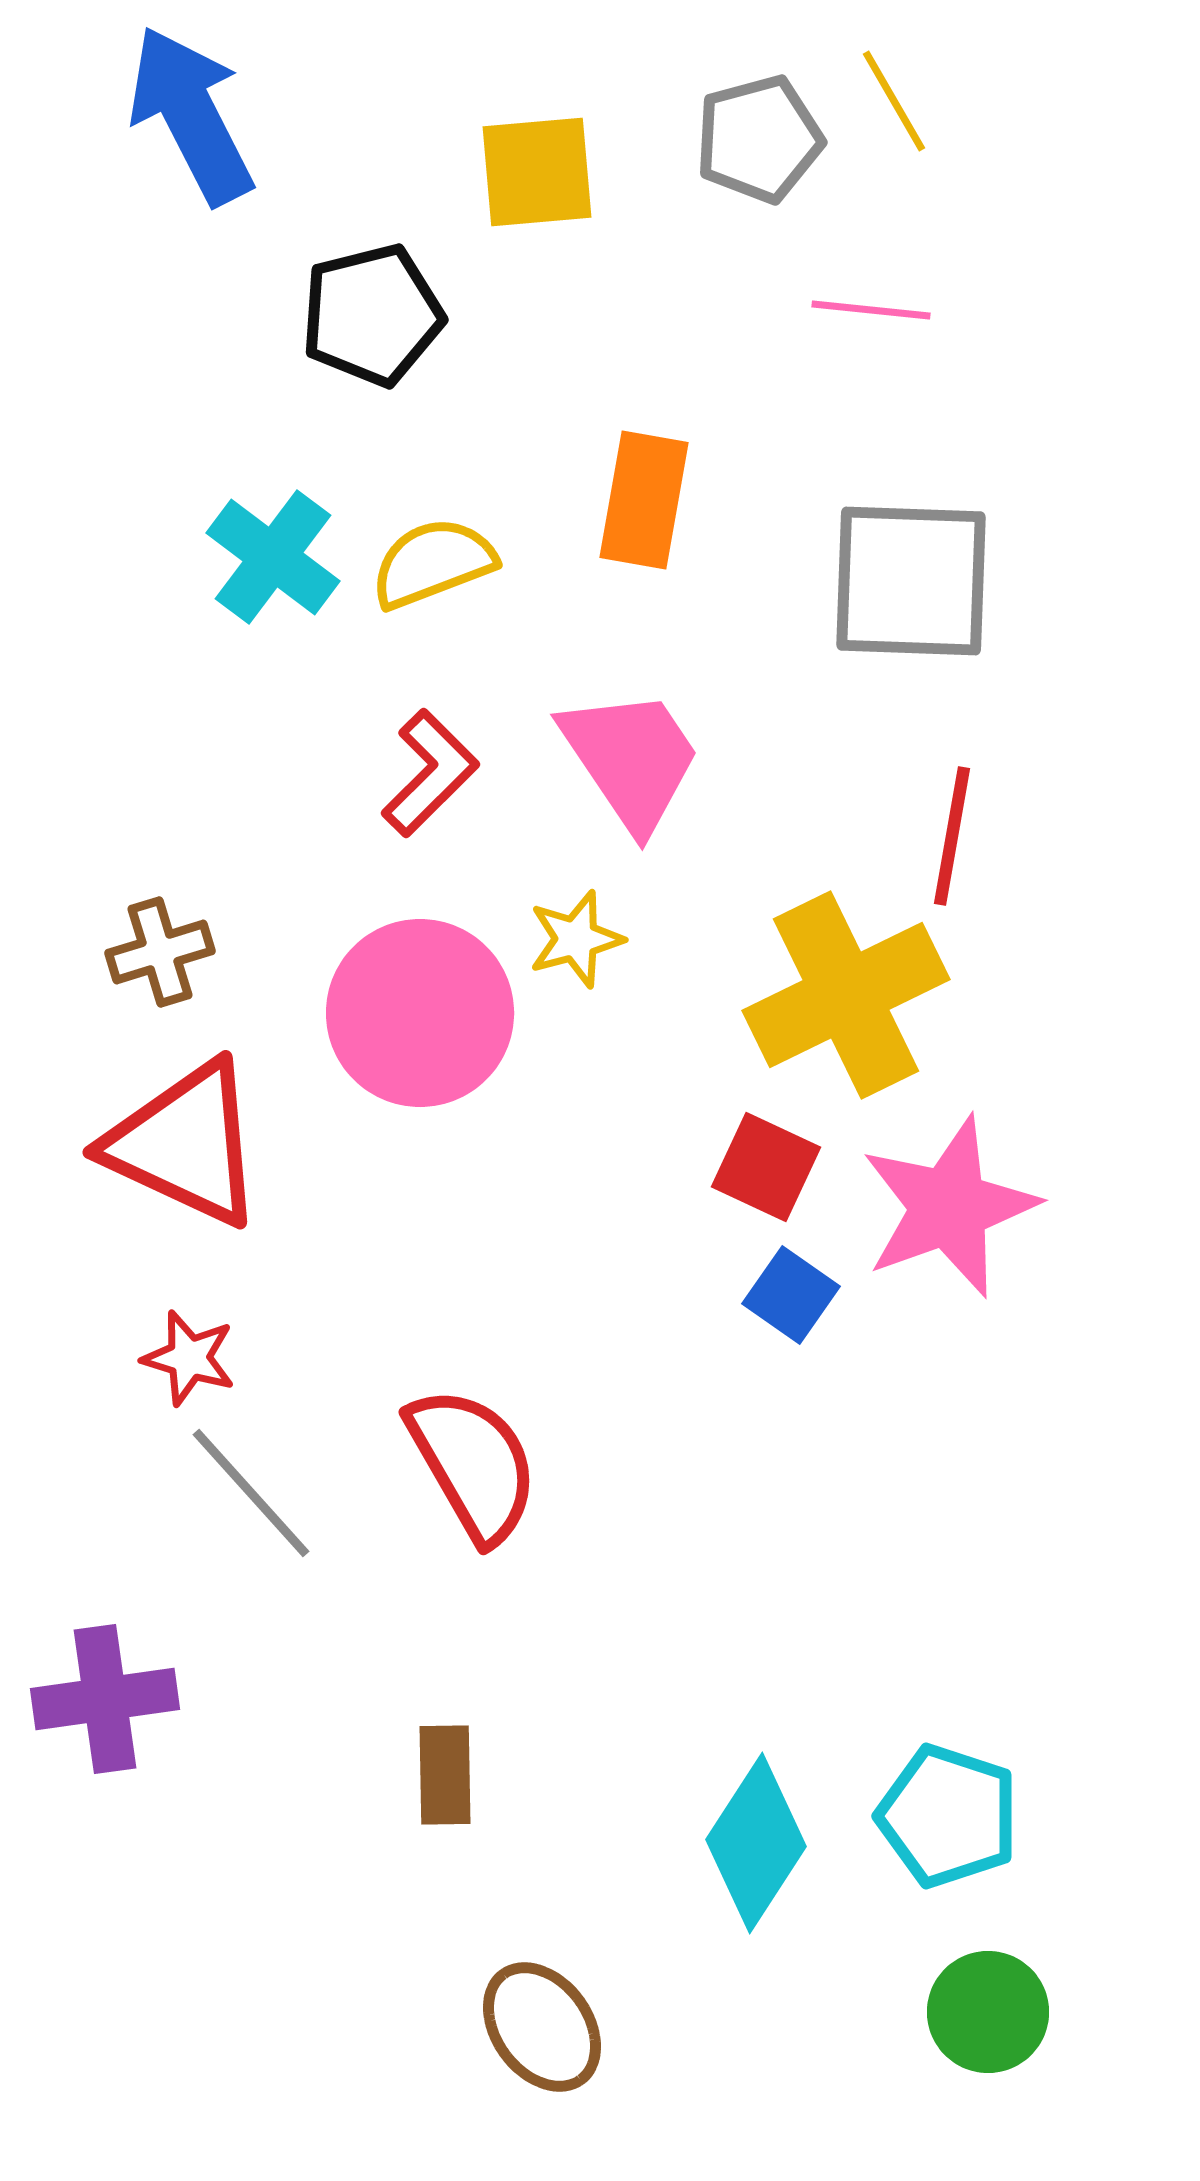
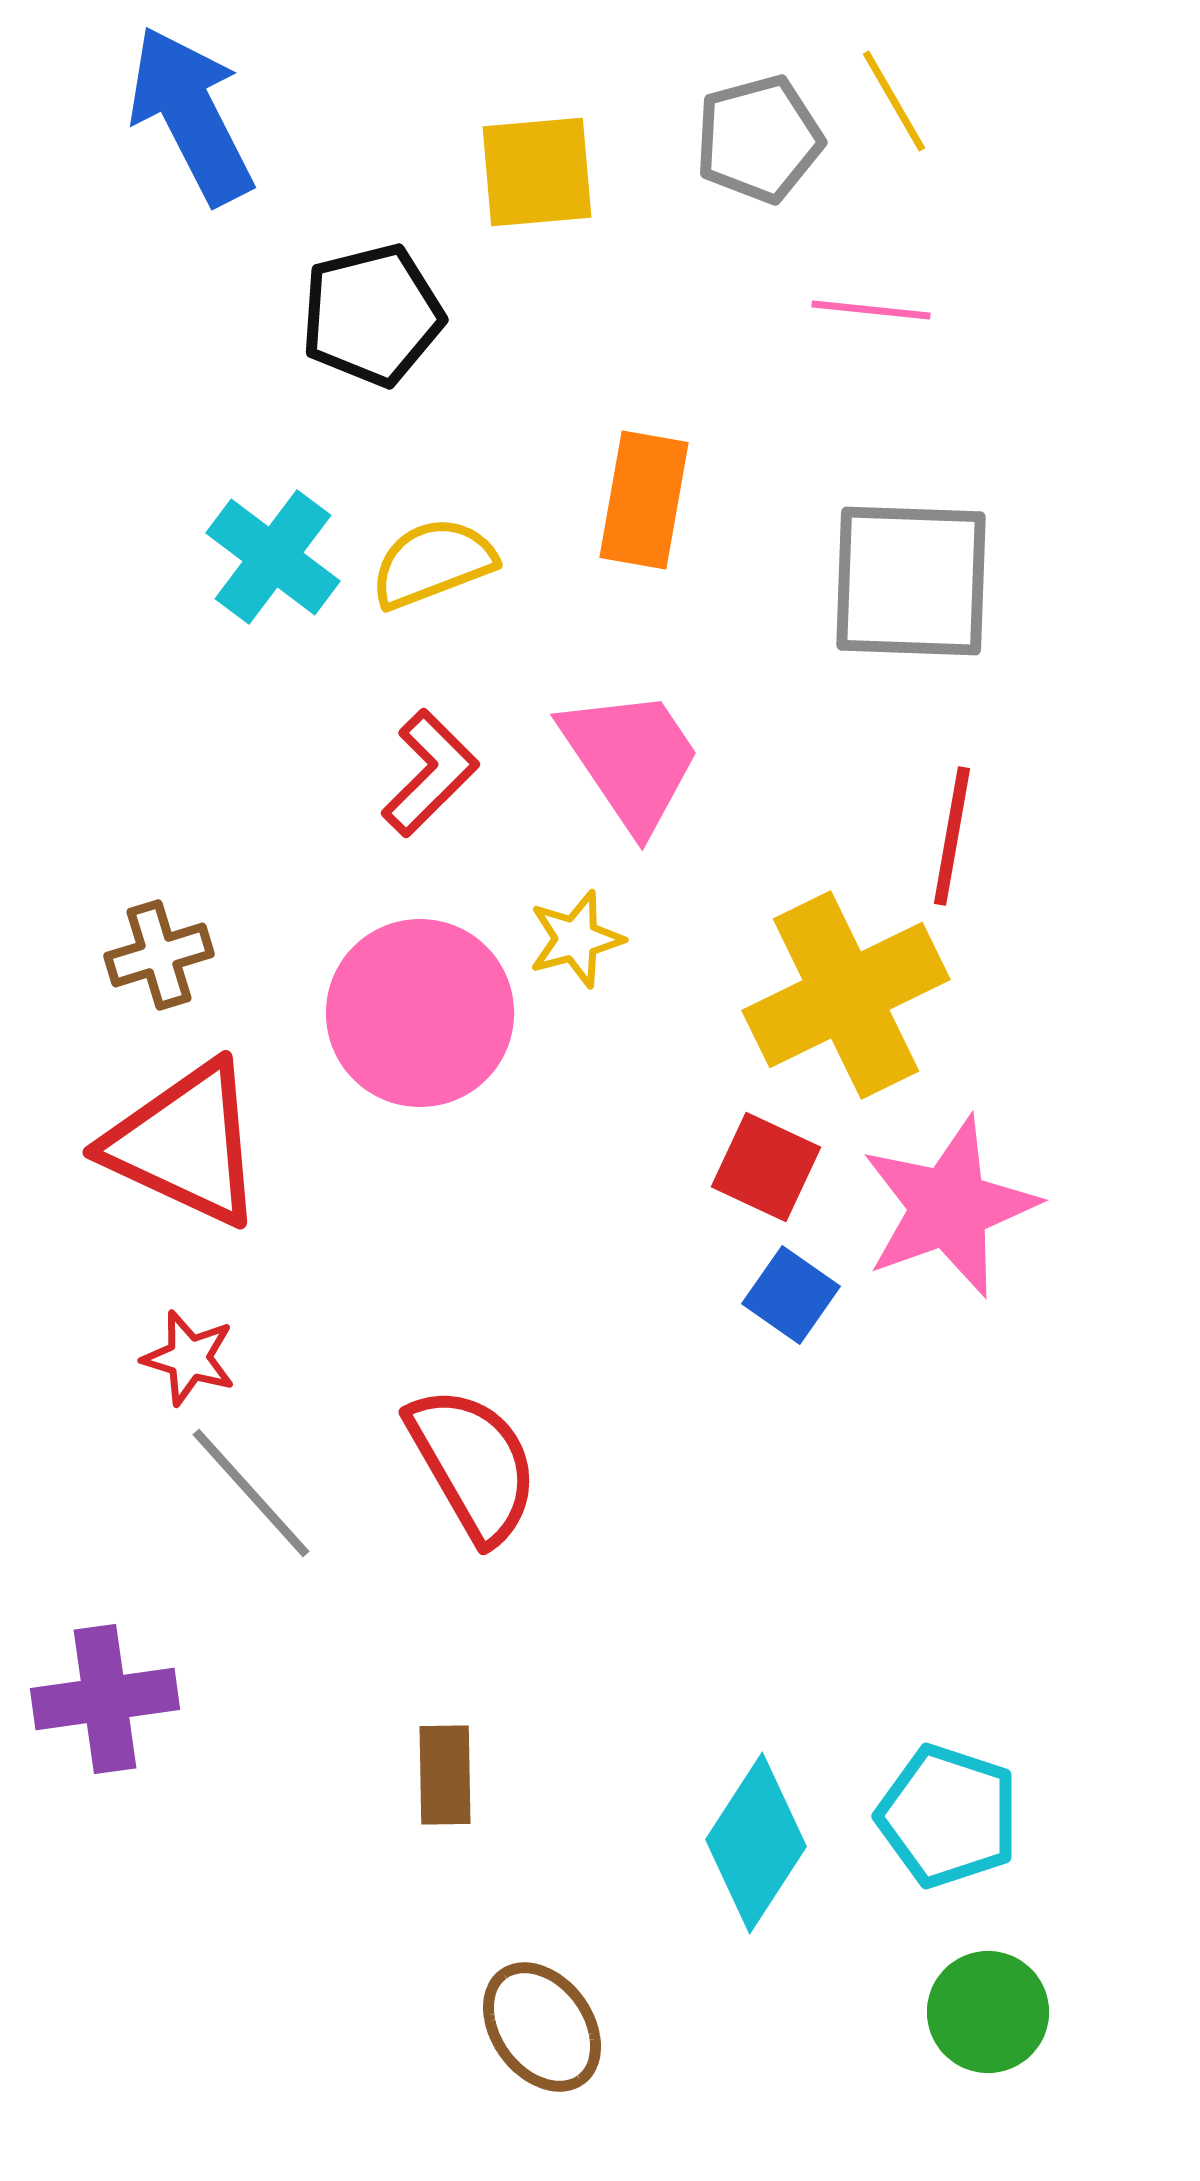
brown cross: moved 1 px left, 3 px down
